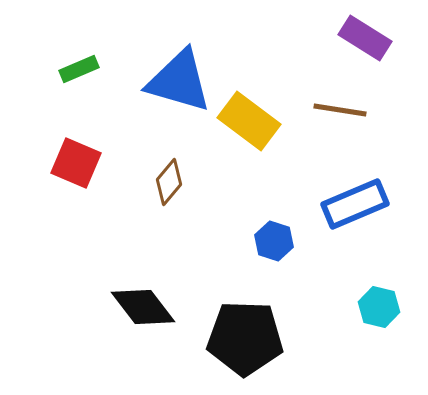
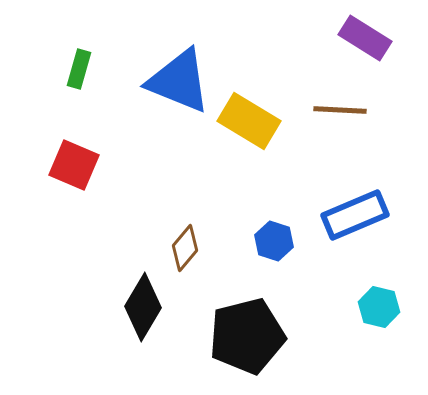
green rectangle: rotated 51 degrees counterclockwise
blue triangle: rotated 6 degrees clockwise
brown line: rotated 6 degrees counterclockwise
yellow rectangle: rotated 6 degrees counterclockwise
red square: moved 2 px left, 2 px down
brown diamond: moved 16 px right, 66 px down
blue rectangle: moved 11 px down
black diamond: rotated 68 degrees clockwise
black pentagon: moved 2 px right, 2 px up; rotated 16 degrees counterclockwise
